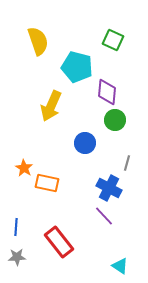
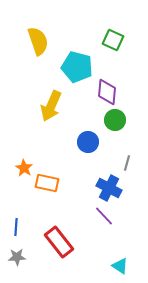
blue circle: moved 3 px right, 1 px up
